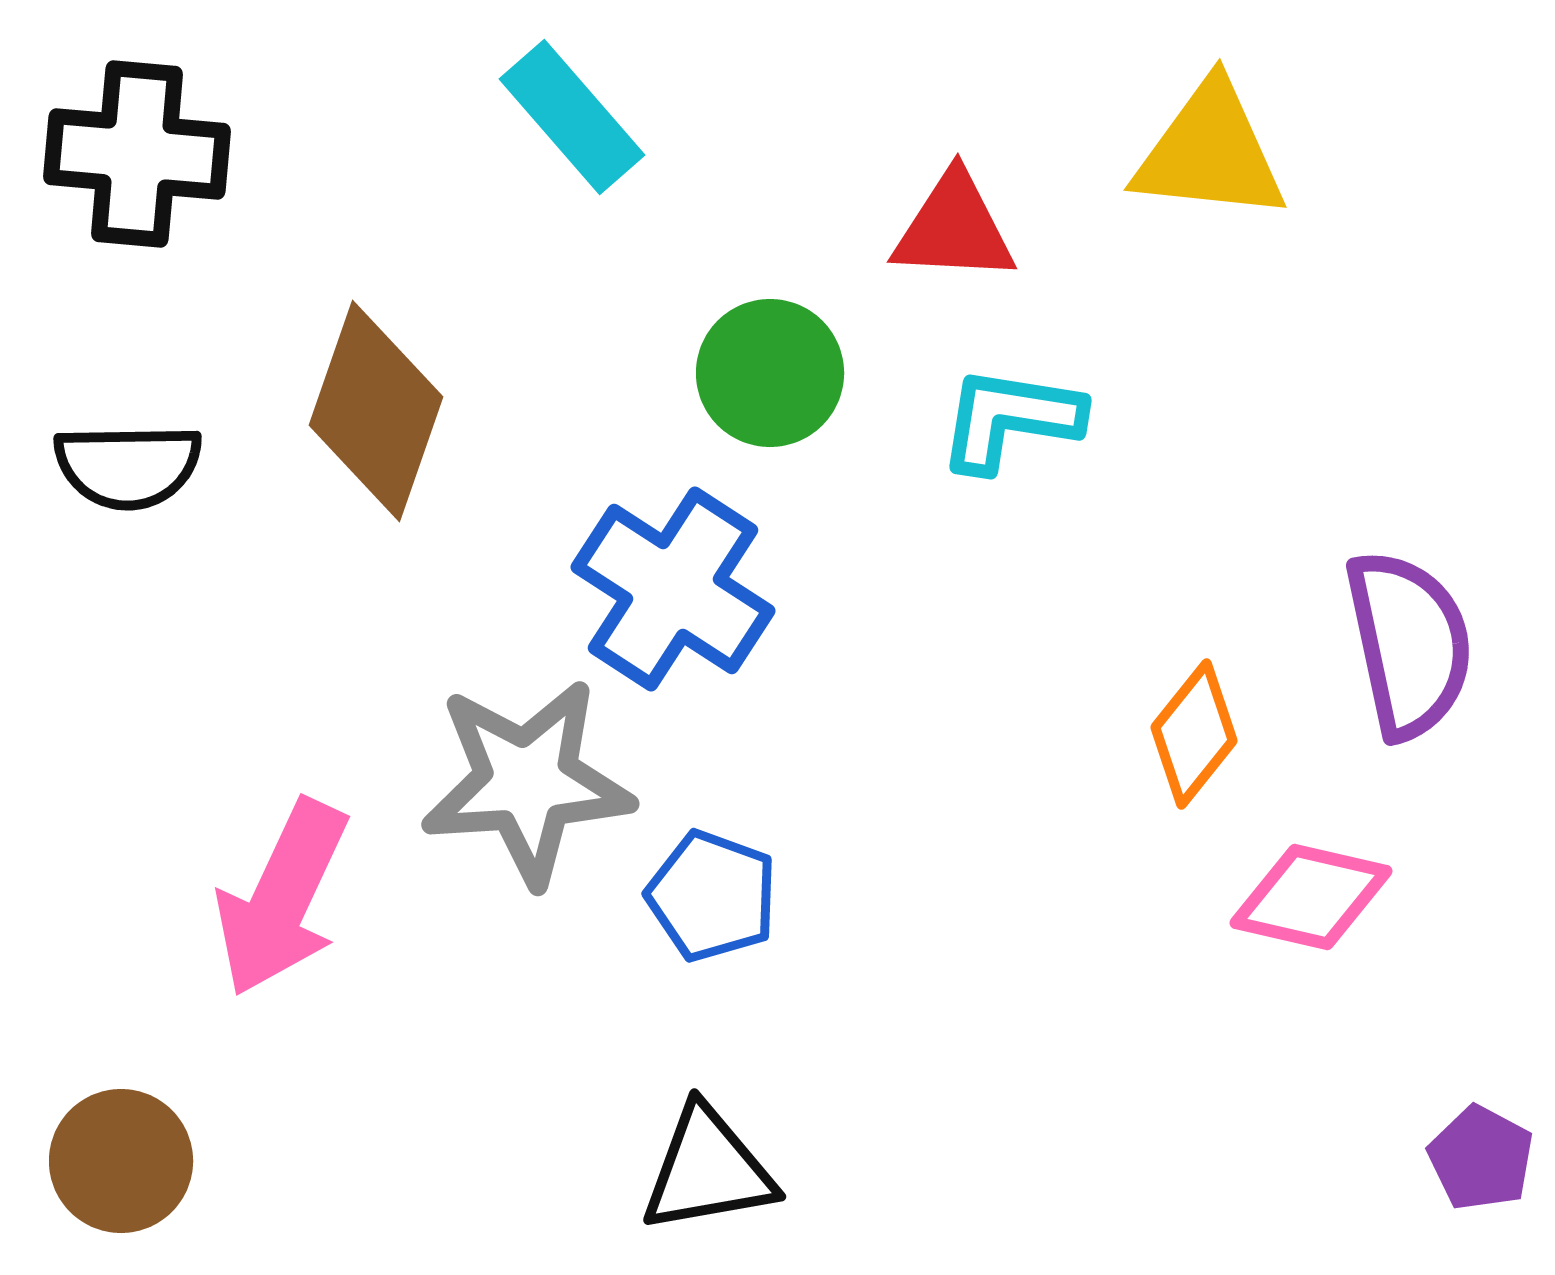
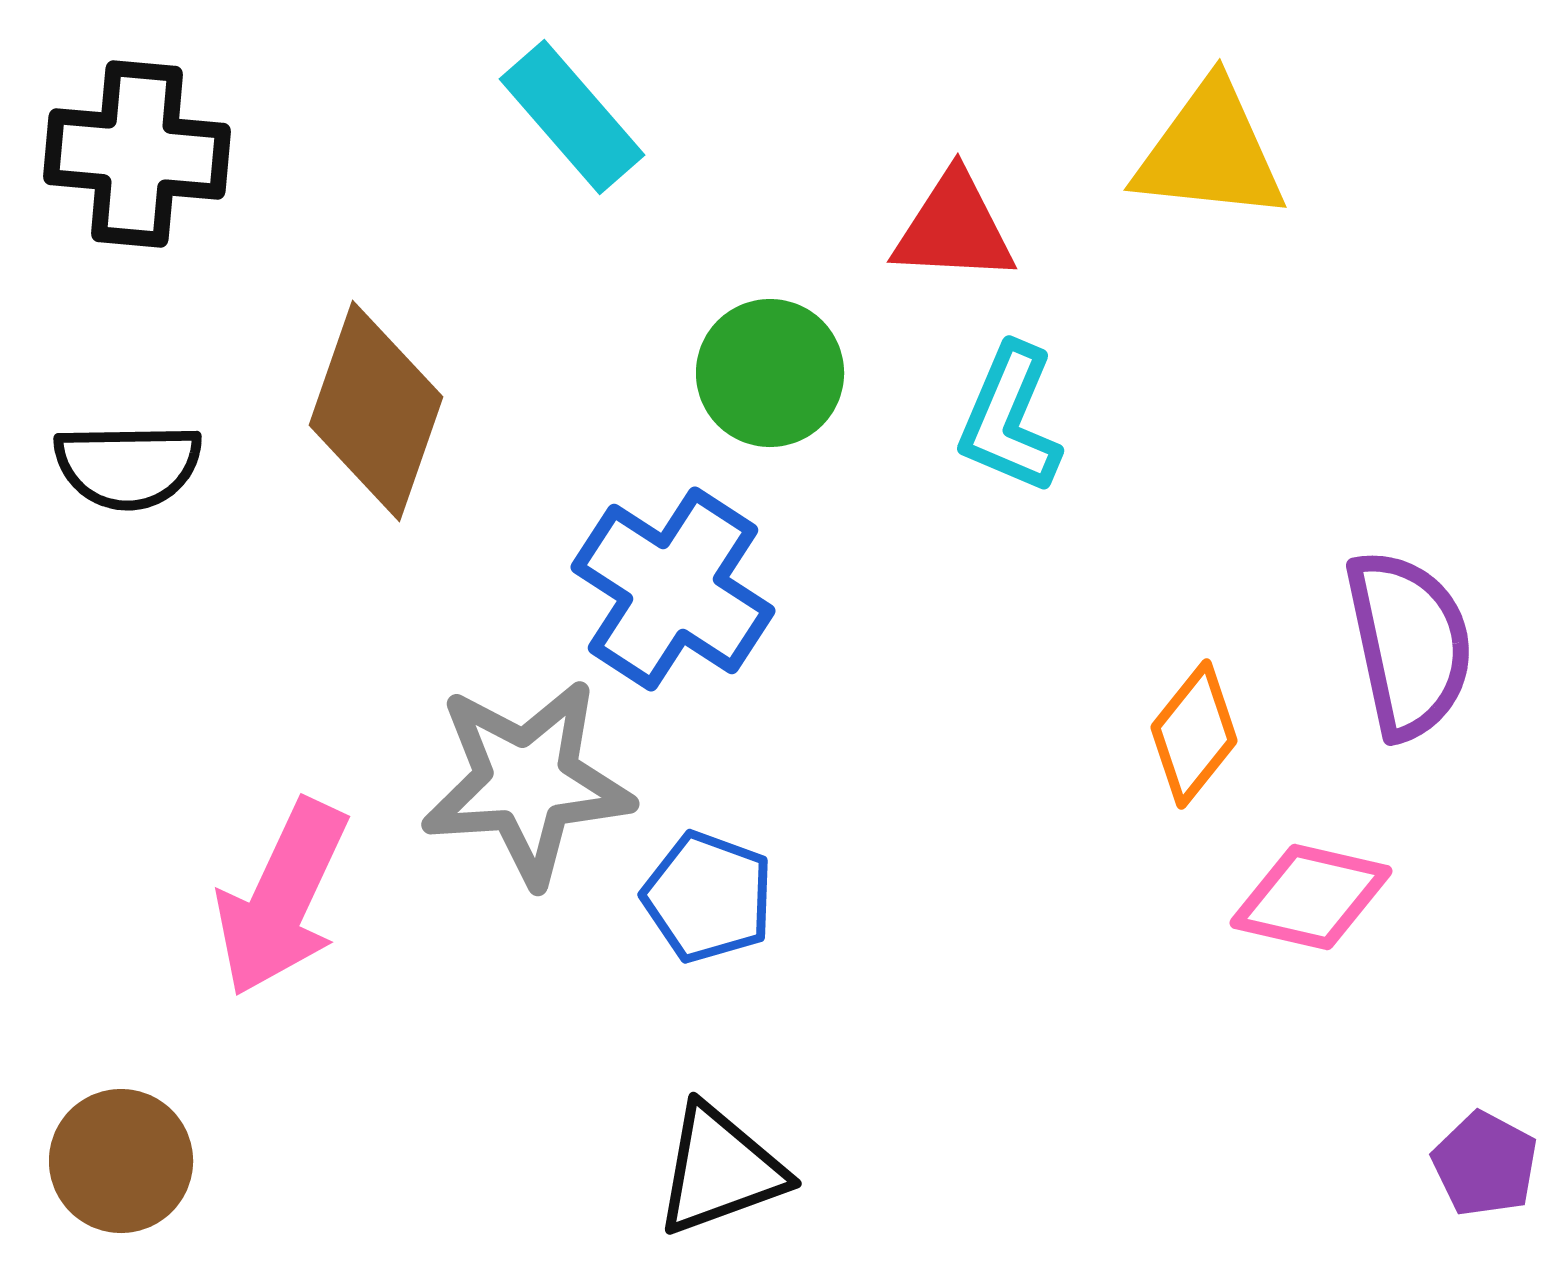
cyan L-shape: rotated 76 degrees counterclockwise
blue pentagon: moved 4 px left, 1 px down
purple pentagon: moved 4 px right, 6 px down
black triangle: moved 12 px right; rotated 10 degrees counterclockwise
